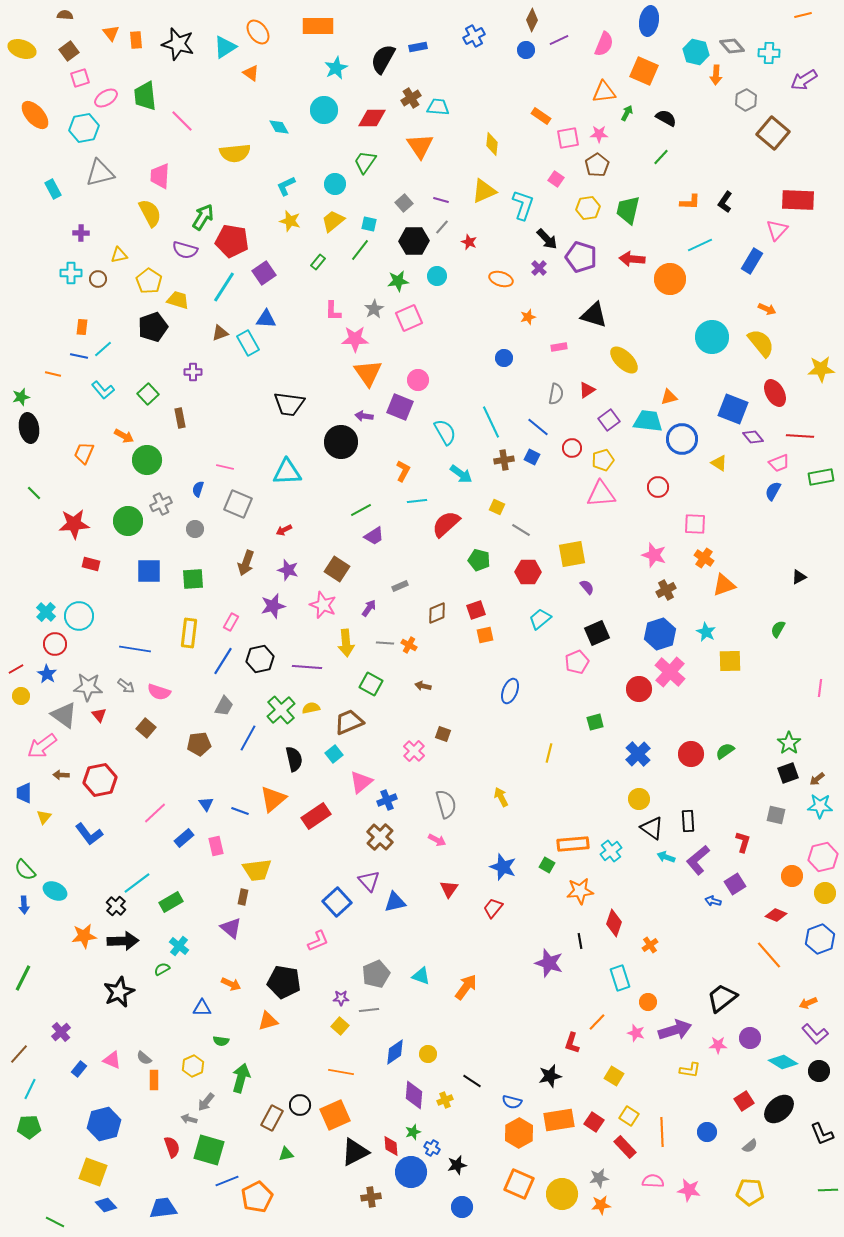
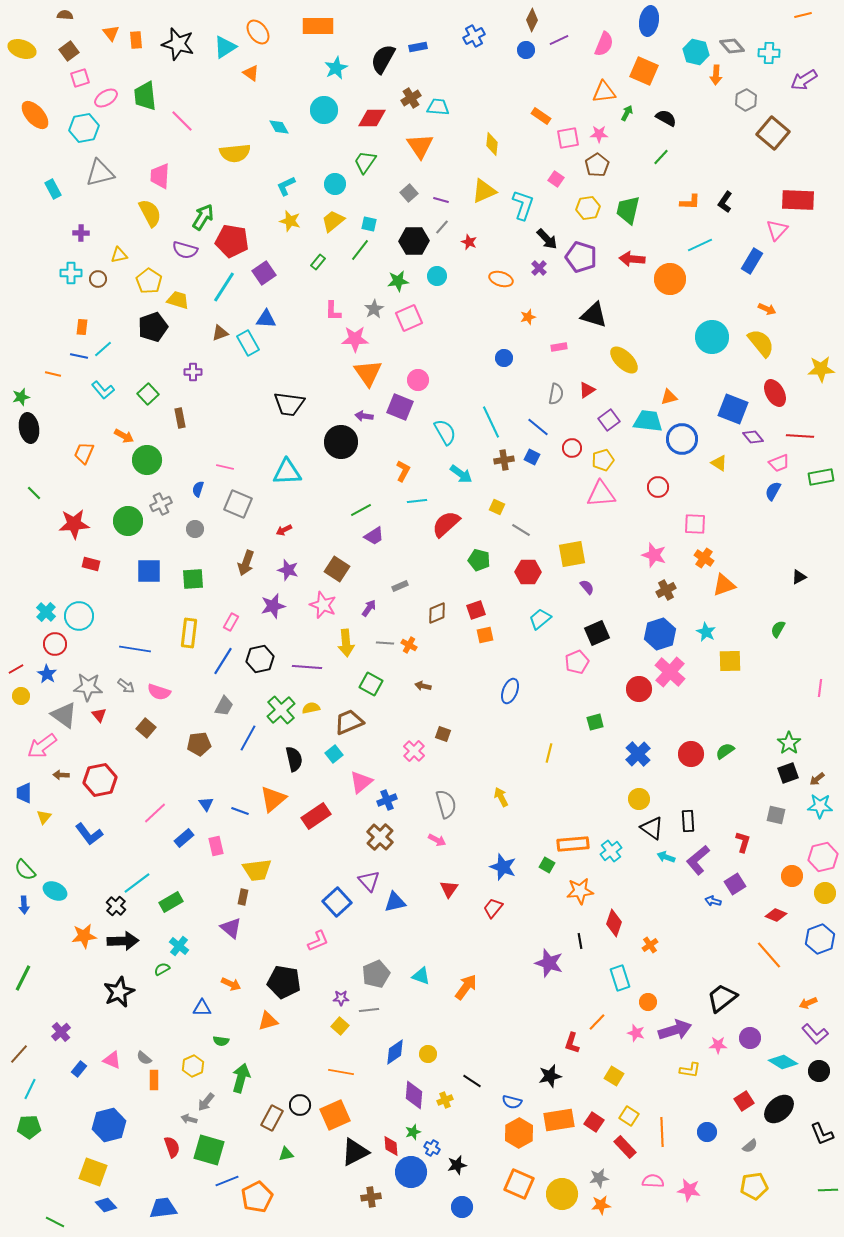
gray square at (404, 203): moved 5 px right, 10 px up
blue hexagon at (104, 1124): moved 5 px right, 1 px down
yellow pentagon at (750, 1192): moved 4 px right, 6 px up; rotated 12 degrees counterclockwise
